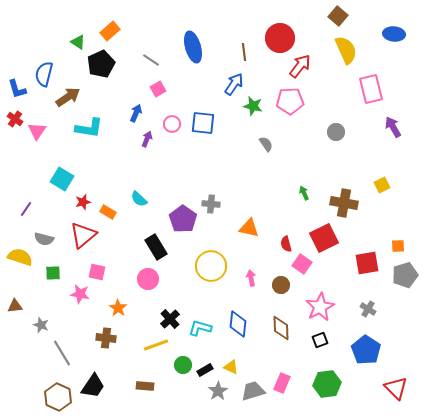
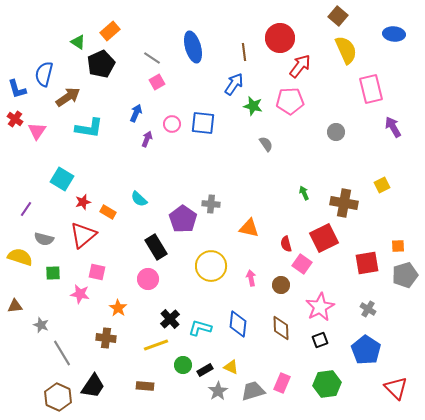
gray line at (151, 60): moved 1 px right, 2 px up
pink square at (158, 89): moved 1 px left, 7 px up
